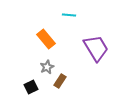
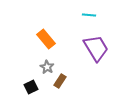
cyan line: moved 20 px right
gray star: rotated 16 degrees counterclockwise
